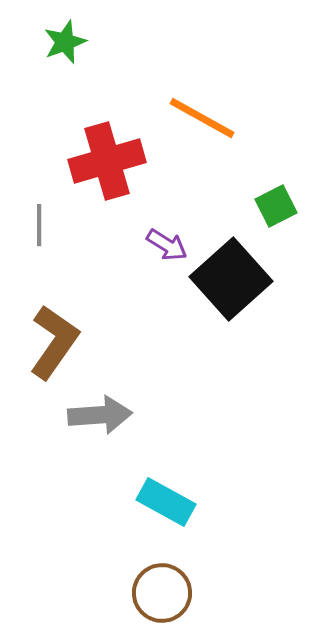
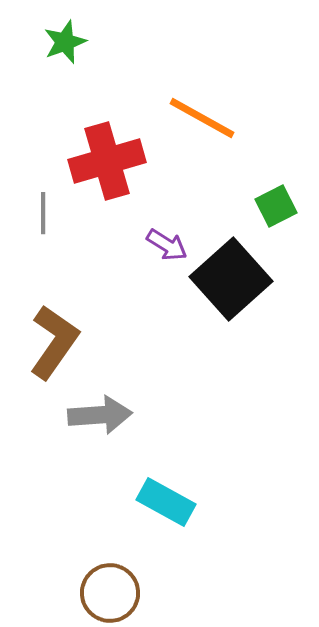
gray line: moved 4 px right, 12 px up
brown circle: moved 52 px left
